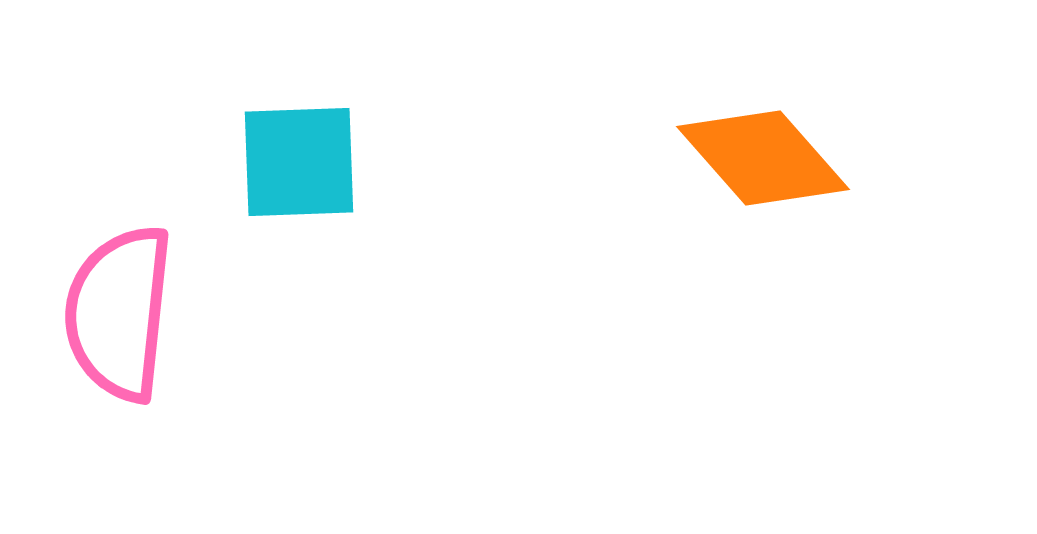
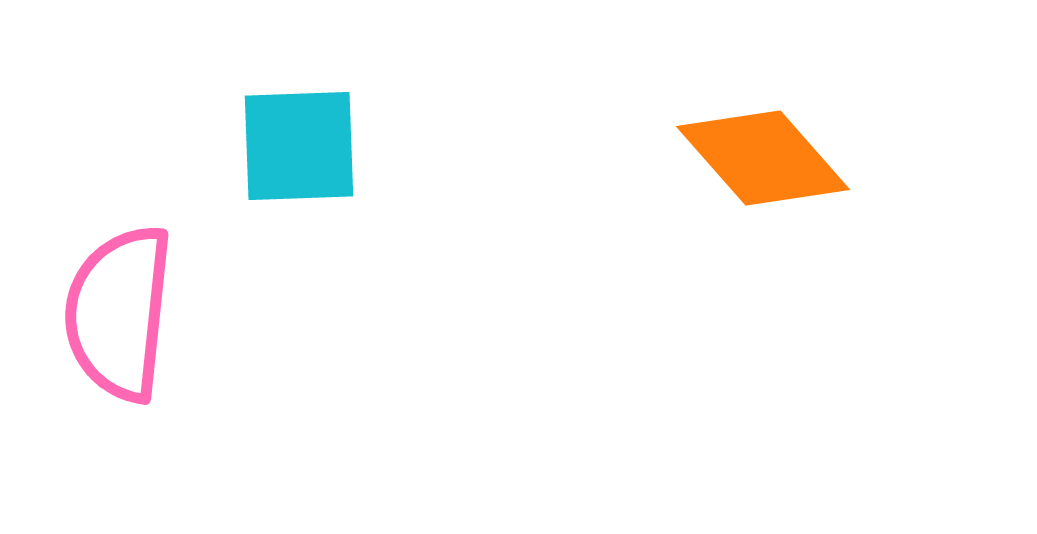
cyan square: moved 16 px up
